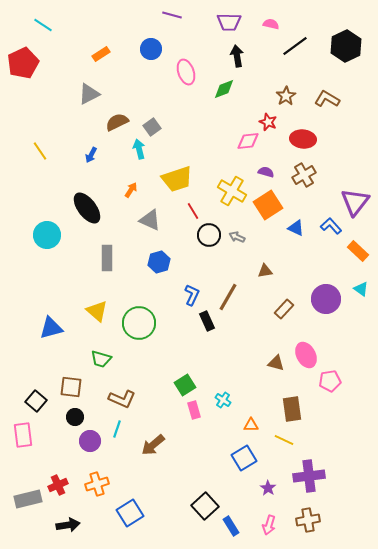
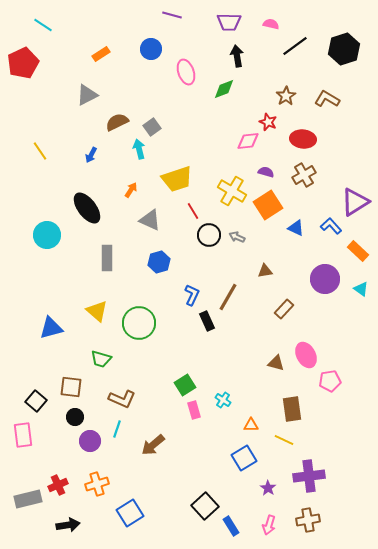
black hexagon at (346, 46): moved 2 px left, 3 px down; rotated 8 degrees clockwise
gray triangle at (89, 94): moved 2 px left, 1 px down
purple triangle at (355, 202): rotated 20 degrees clockwise
purple circle at (326, 299): moved 1 px left, 20 px up
